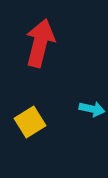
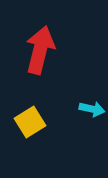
red arrow: moved 7 px down
